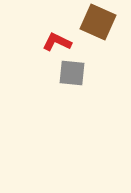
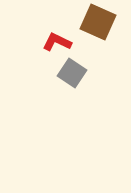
gray square: rotated 28 degrees clockwise
